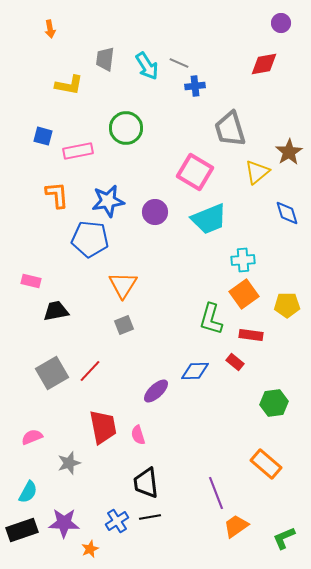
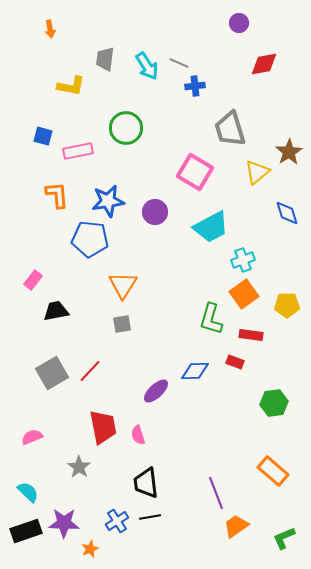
purple circle at (281, 23): moved 42 px left
yellow L-shape at (69, 85): moved 2 px right, 1 px down
cyan trapezoid at (209, 219): moved 2 px right, 8 px down; rotated 6 degrees counterclockwise
cyan cross at (243, 260): rotated 15 degrees counterclockwise
pink rectangle at (31, 281): moved 2 px right, 1 px up; rotated 66 degrees counterclockwise
gray square at (124, 325): moved 2 px left, 1 px up; rotated 12 degrees clockwise
red rectangle at (235, 362): rotated 18 degrees counterclockwise
gray star at (69, 463): moved 10 px right, 4 px down; rotated 20 degrees counterclockwise
orange rectangle at (266, 464): moved 7 px right, 7 px down
cyan semicircle at (28, 492): rotated 75 degrees counterclockwise
black rectangle at (22, 530): moved 4 px right, 1 px down
